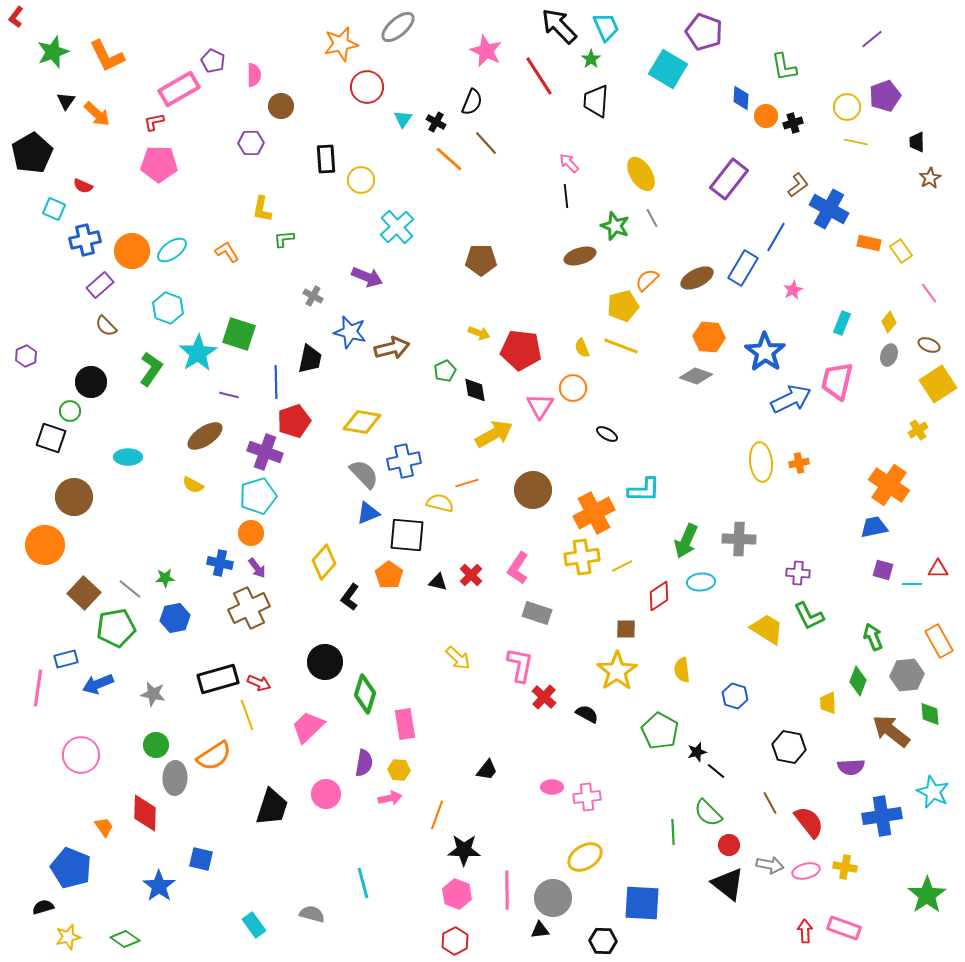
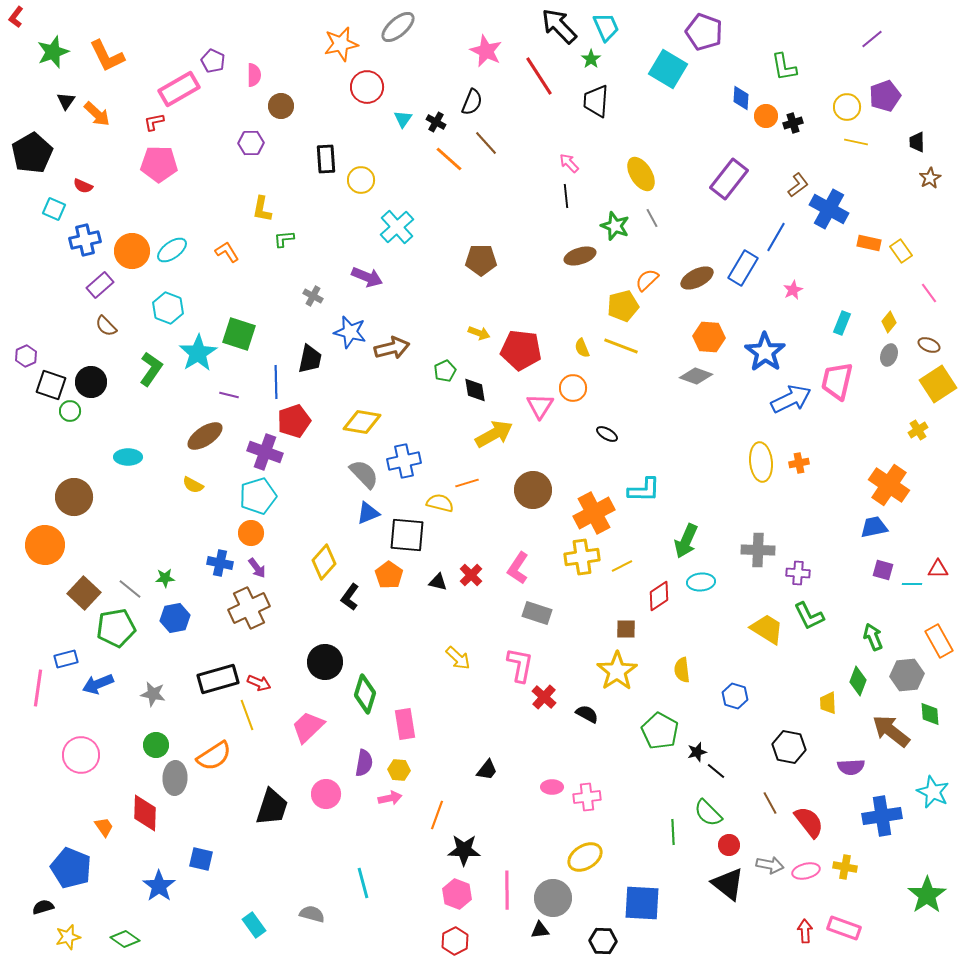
black square at (51, 438): moved 53 px up
gray cross at (739, 539): moved 19 px right, 11 px down
